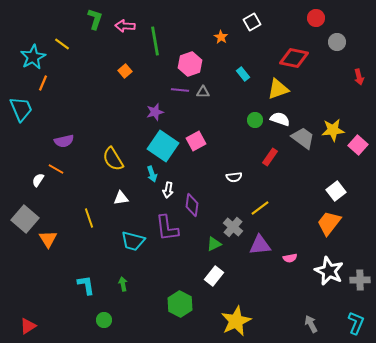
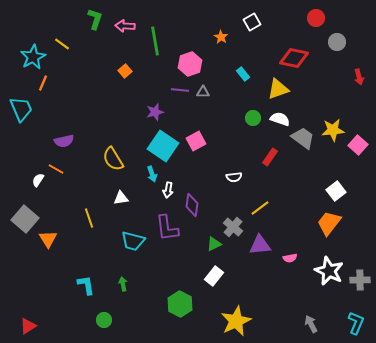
green circle at (255, 120): moved 2 px left, 2 px up
